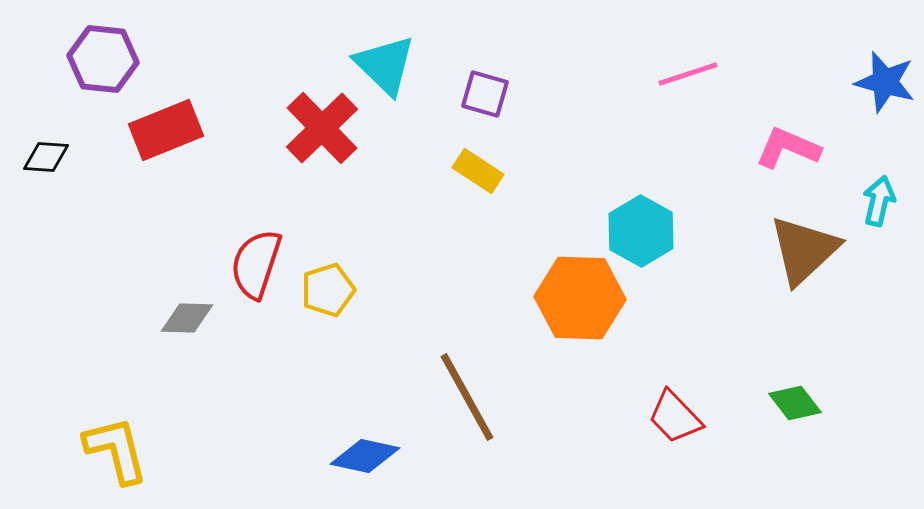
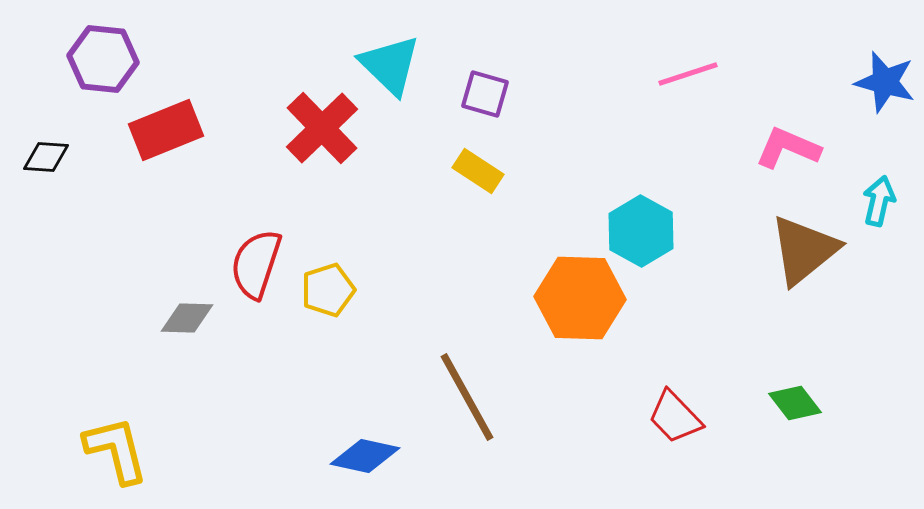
cyan triangle: moved 5 px right
brown triangle: rotated 4 degrees clockwise
